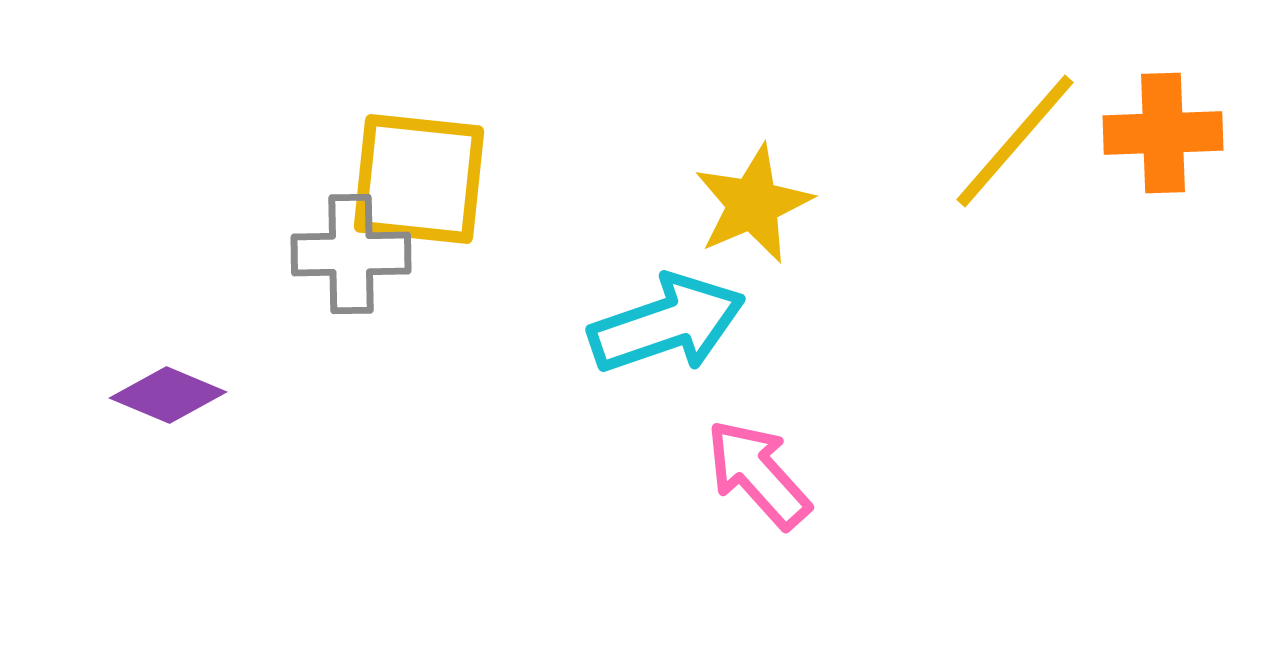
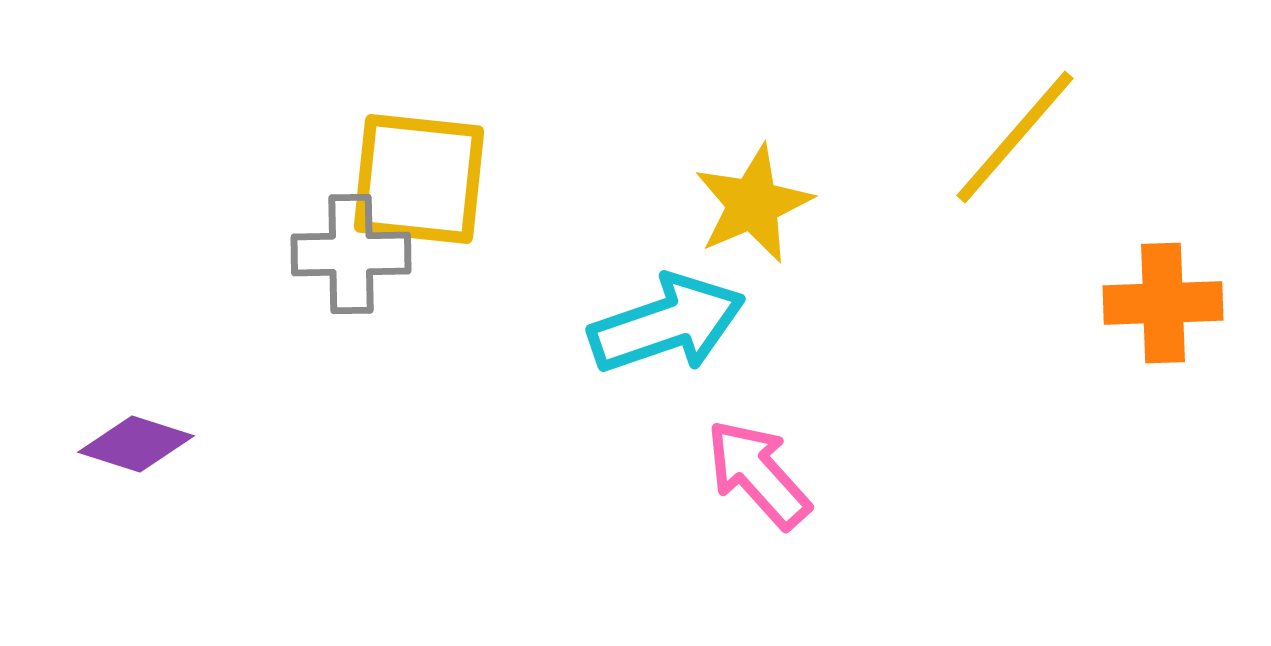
orange cross: moved 170 px down
yellow line: moved 4 px up
purple diamond: moved 32 px left, 49 px down; rotated 5 degrees counterclockwise
